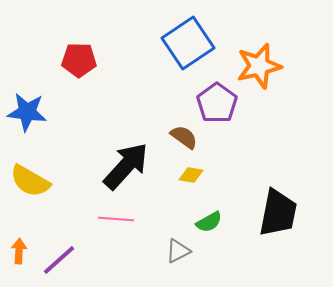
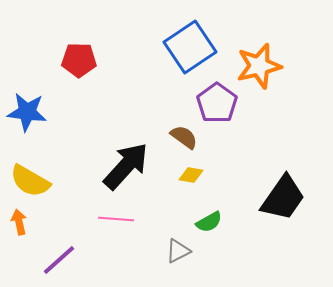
blue square: moved 2 px right, 4 px down
black trapezoid: moved 5 px right, 15 px up; rotated 24 degrees clockwise
orange arrow: moved 29 px up; rotated 15 degrees counterclockwise
